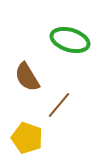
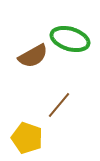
green ellipse: moved 1 px up
brown semicircle: moved 6 px right, 21 px up; rotated 88 degrees counterclockwise
